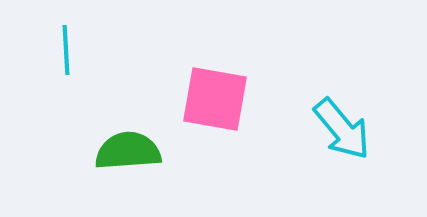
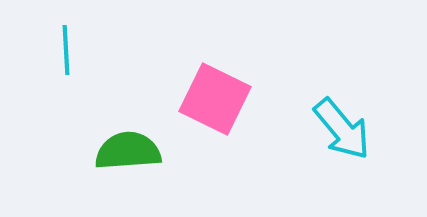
pink square: rotated 16 degrees clockwise
